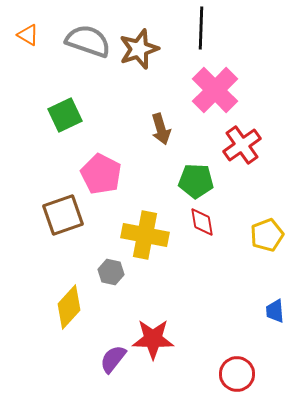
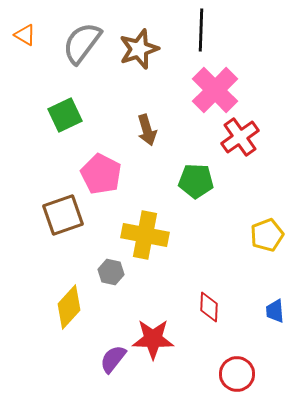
black line: moved 2 px down
orange triangle: moved 3 px left
gray semicircle: moved 6 px left, 2 px down; rotated 72 degrees counterclockwise
brown arrow: moved 14 px left, 1 px down
red cross: moved 2 px left, 8 px up
red diamond: moved 7 px right, 85 px down; rotated 12 degrees clockwise
